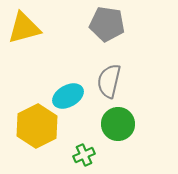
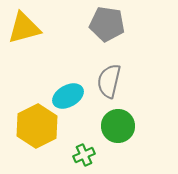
green circle: moved 2 px down
